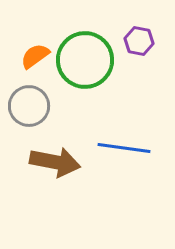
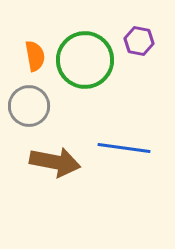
orange semicircle: rotated 116 degrees clockwise
